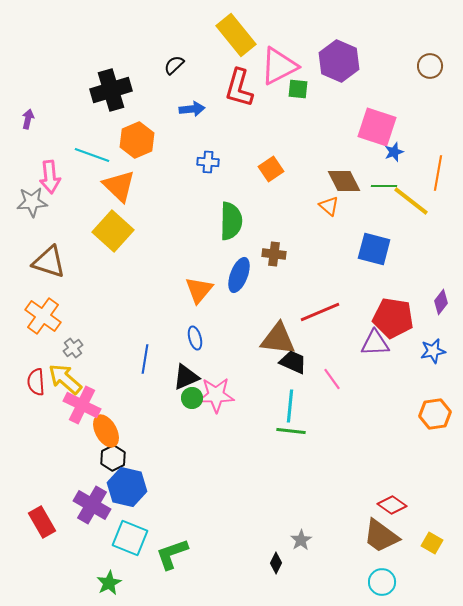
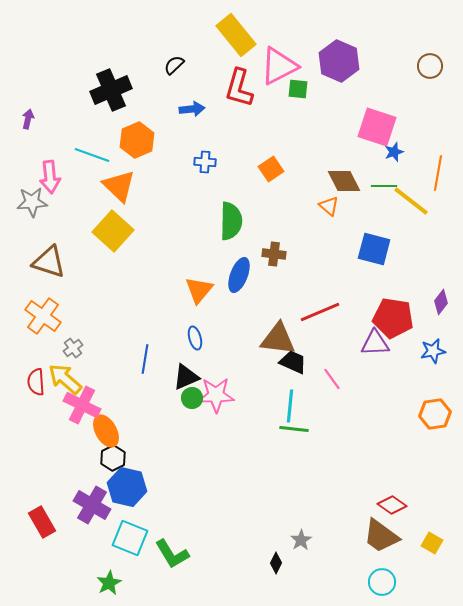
black cross at (111, 90): rotated 6 degrees counterclockwise
blue cross at (208, 162): moved 3 px left
green line at (291, 431): moved 3 px right, 2 px up
green L-shape at (172, 554): rotated 102 degrees counterclockwise
